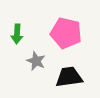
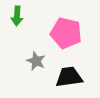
green arrow: moved 18 px up
